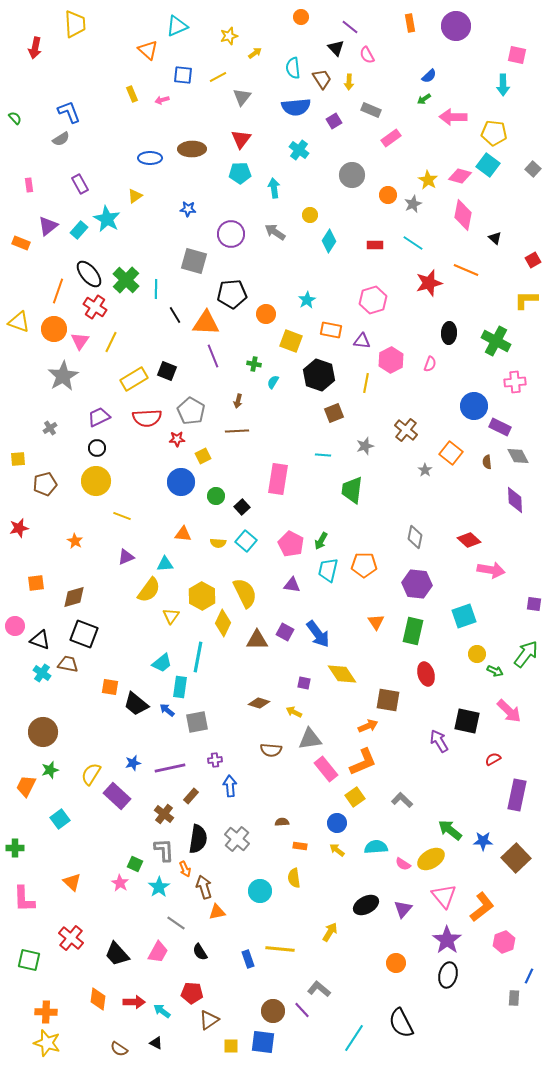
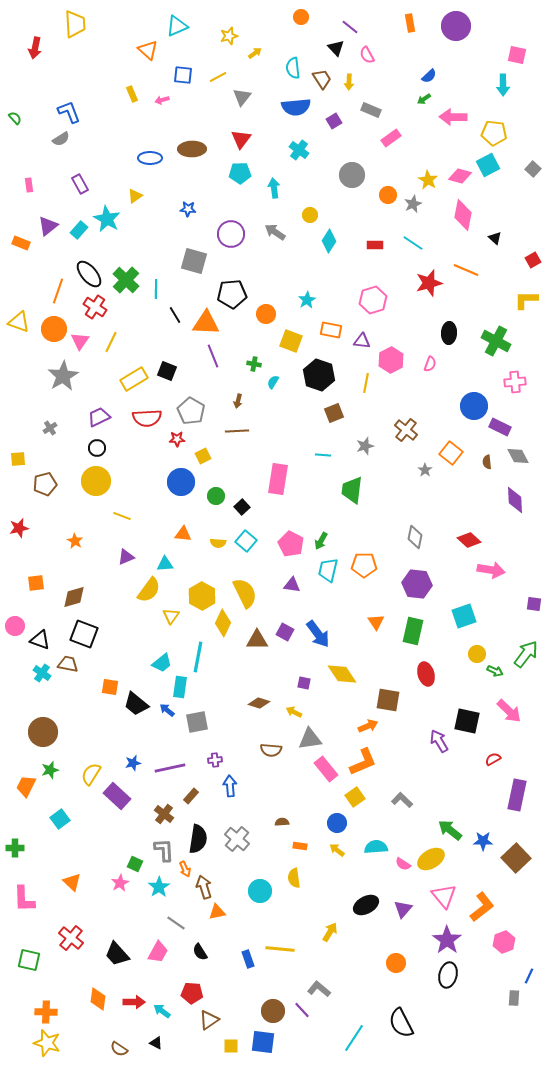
cyan square at (488, 165): rotated 25 degrees clockwise
pink star at (120, 883): rotated 12 degrees clockwise
